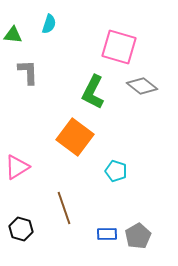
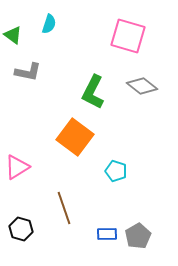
green triangle: rotated 30 degrees clockwise
pink square: moved 9 px right, 11 px up
gray L-shape: rotated 104 degrees clockwise
